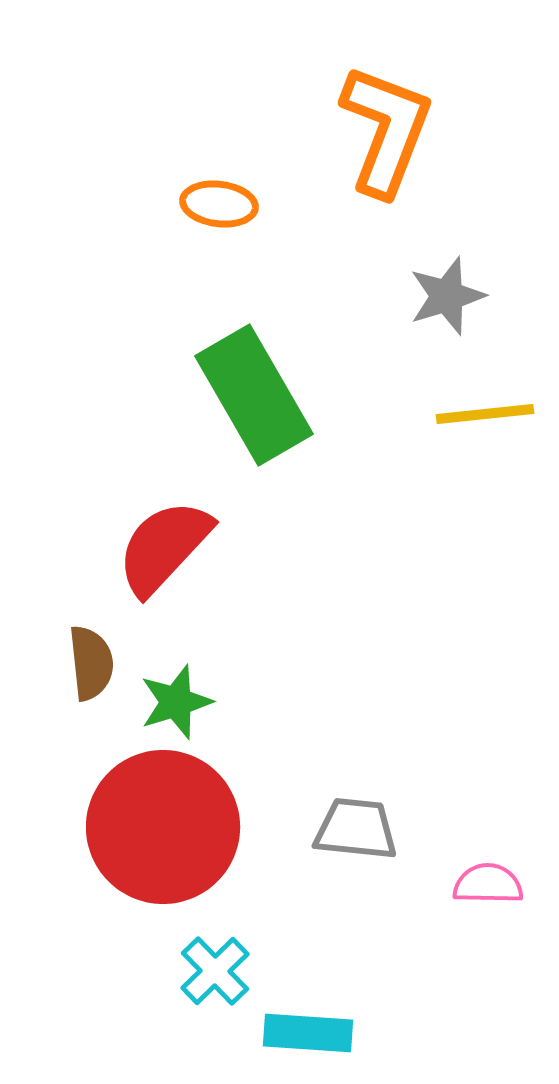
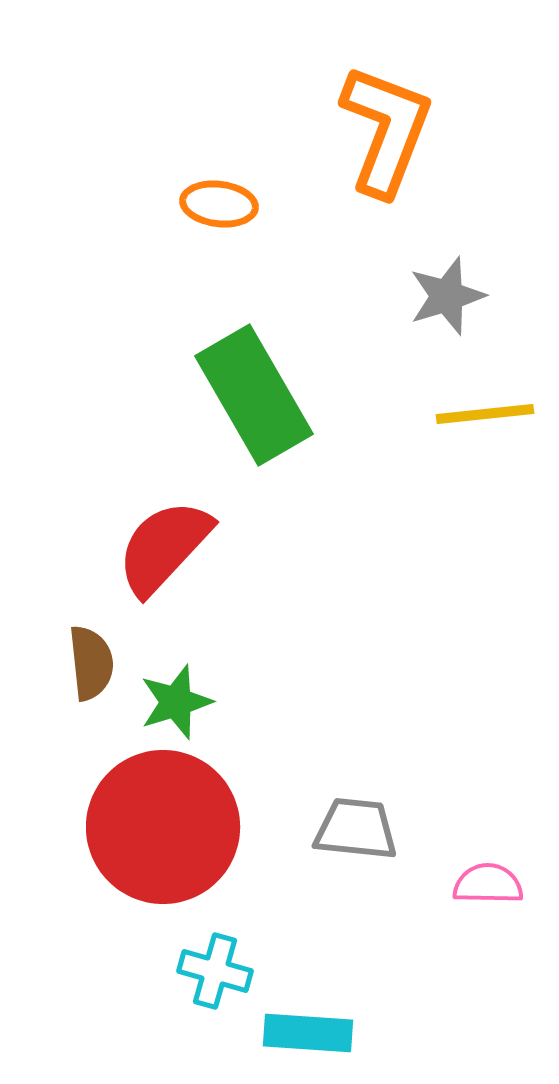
cyan cross: rotated 30 degrees counterclockwise
